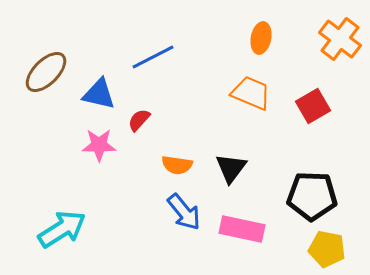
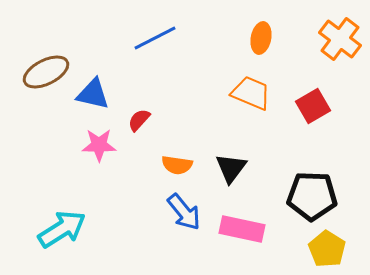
blue line: moved 2 px right, 19 px up
brown ellipse: rotated 18 degrees clockwise
blue triangle: moved 6 px left
yellow pentagon: rotated 21 degrees clockwise
